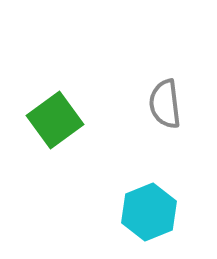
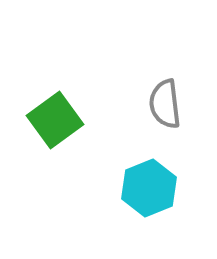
cyan hexagon: moved 24 px up
